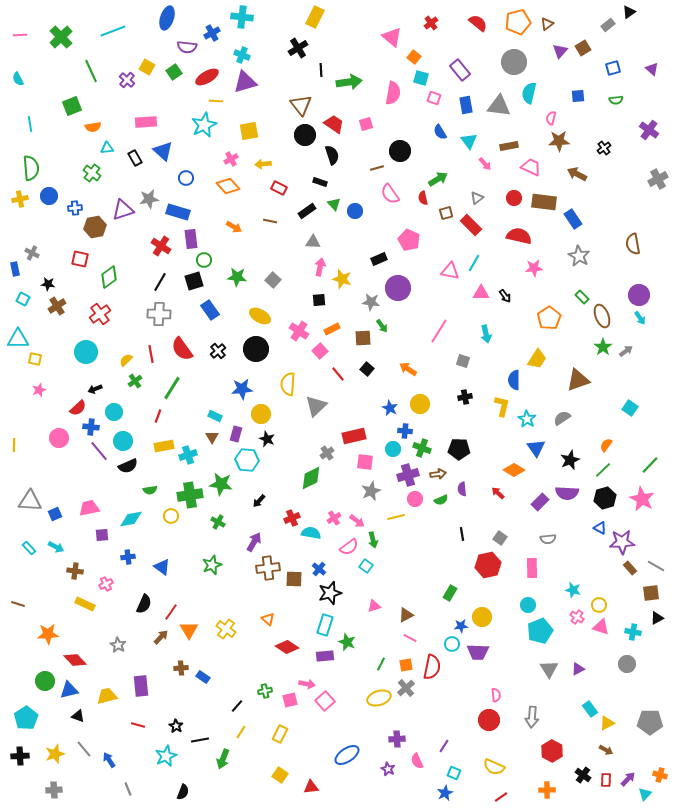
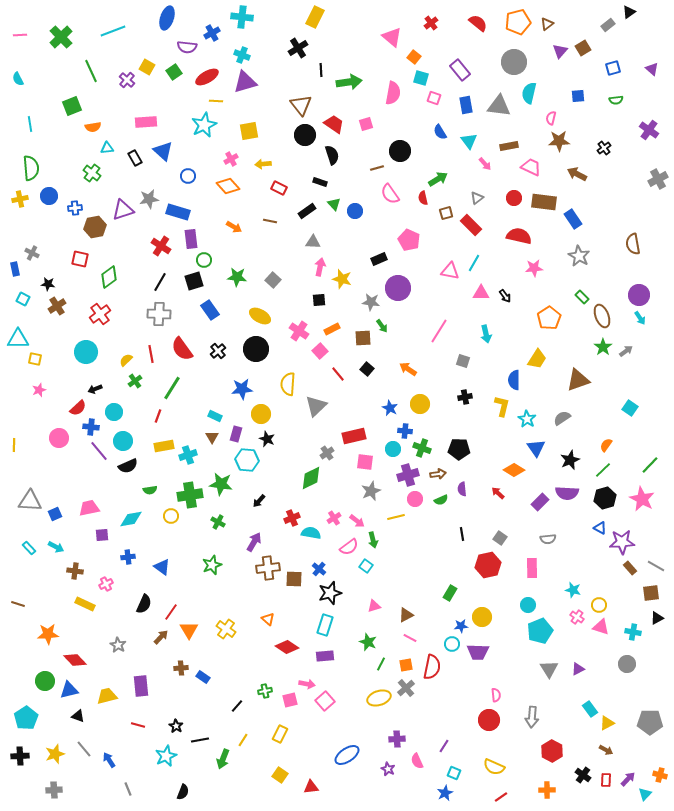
blue circle at (186, 178): moved 2 px right, 2 px up
green star at (347, 642): moved 21 px right
yellow line at (241, 732): moved 2 px right, 8 px down
